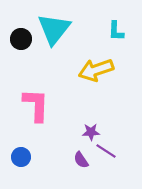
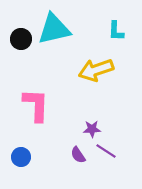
cyan triangle: rotated 39 degrees clockwise
purple star: moved 1 px right, 3 px up
purple semicircle: moved 3 px left, 5 px up
